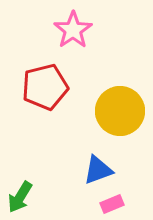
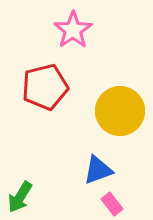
pink rectangle: rotated 75 degrees clockwise
